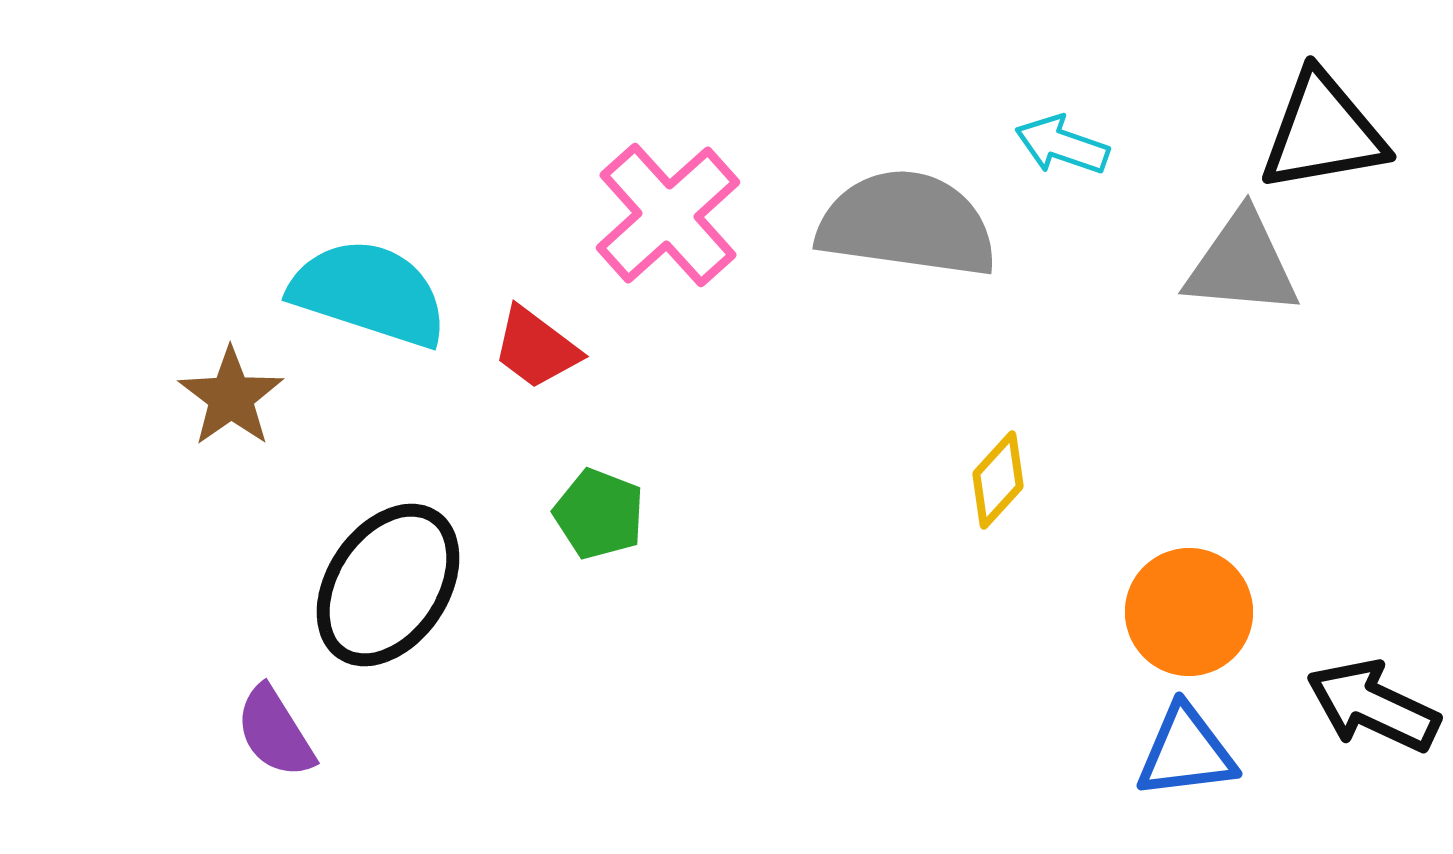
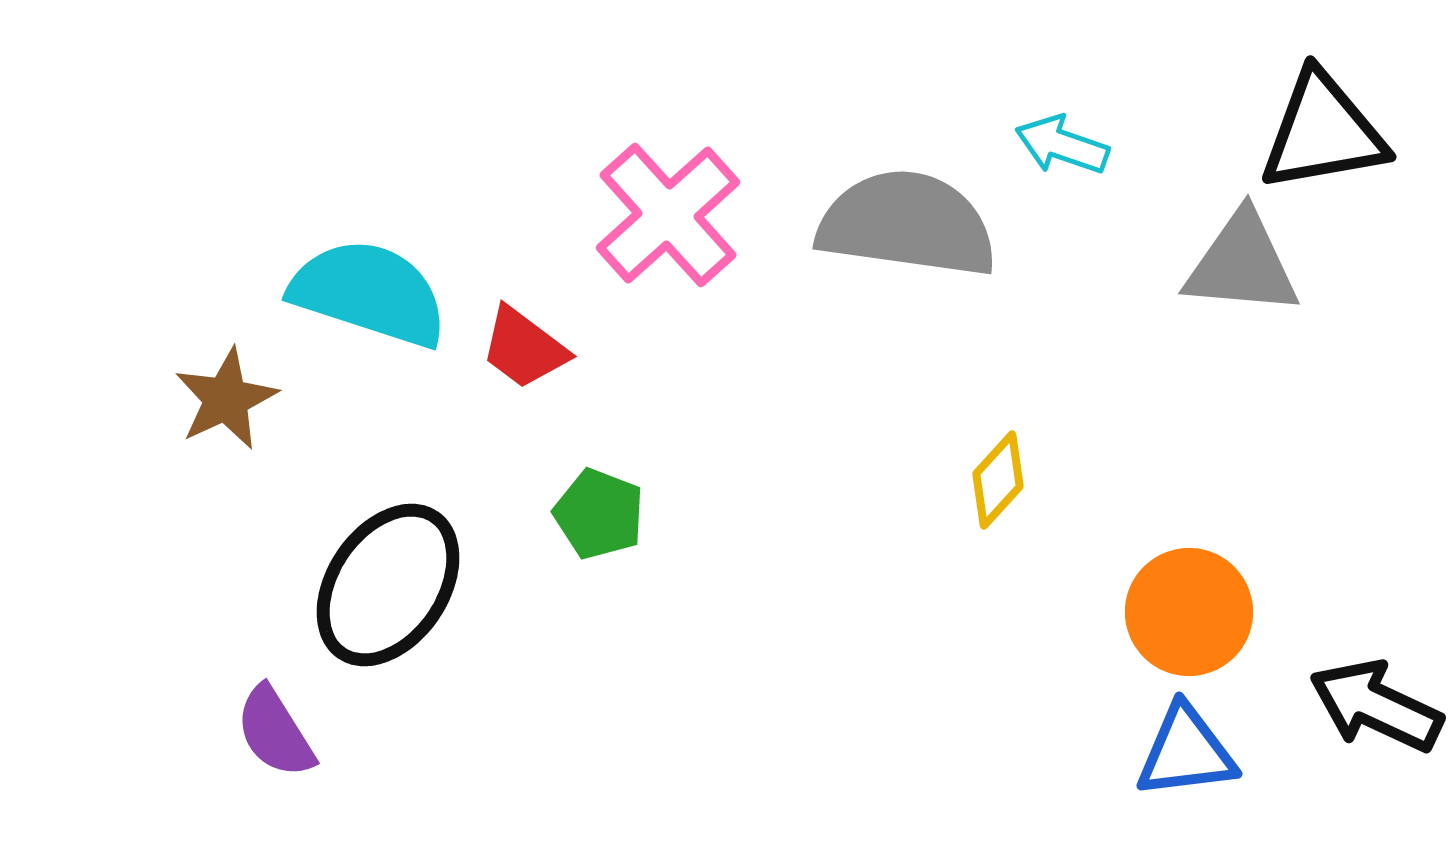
red trapezoid: moved 12 px left
brown star: moved 5 px left, 2 px down; rotated 10 degrees clockwise
black arrow: moved 3 px right
